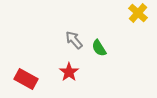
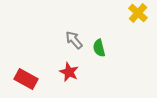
green semicircle: rotated 18 degrees clockwise
red star: rotated 12 degrees counterclockwise
